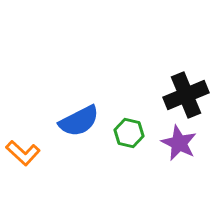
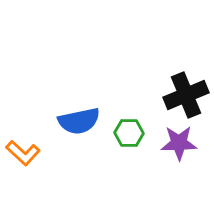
blue semicircle: rotated 15 degrees clockwise
green hexagon: rotated 12 degrees counterclockwise
purple star: rotated 27 degrees counterclockwise
